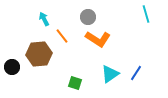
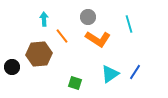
cyan line: moved 17 px left, 10 px down
cyan arrow: rotated 24 degrees clockwise
blue line: moved 1 px left, 1 px up
